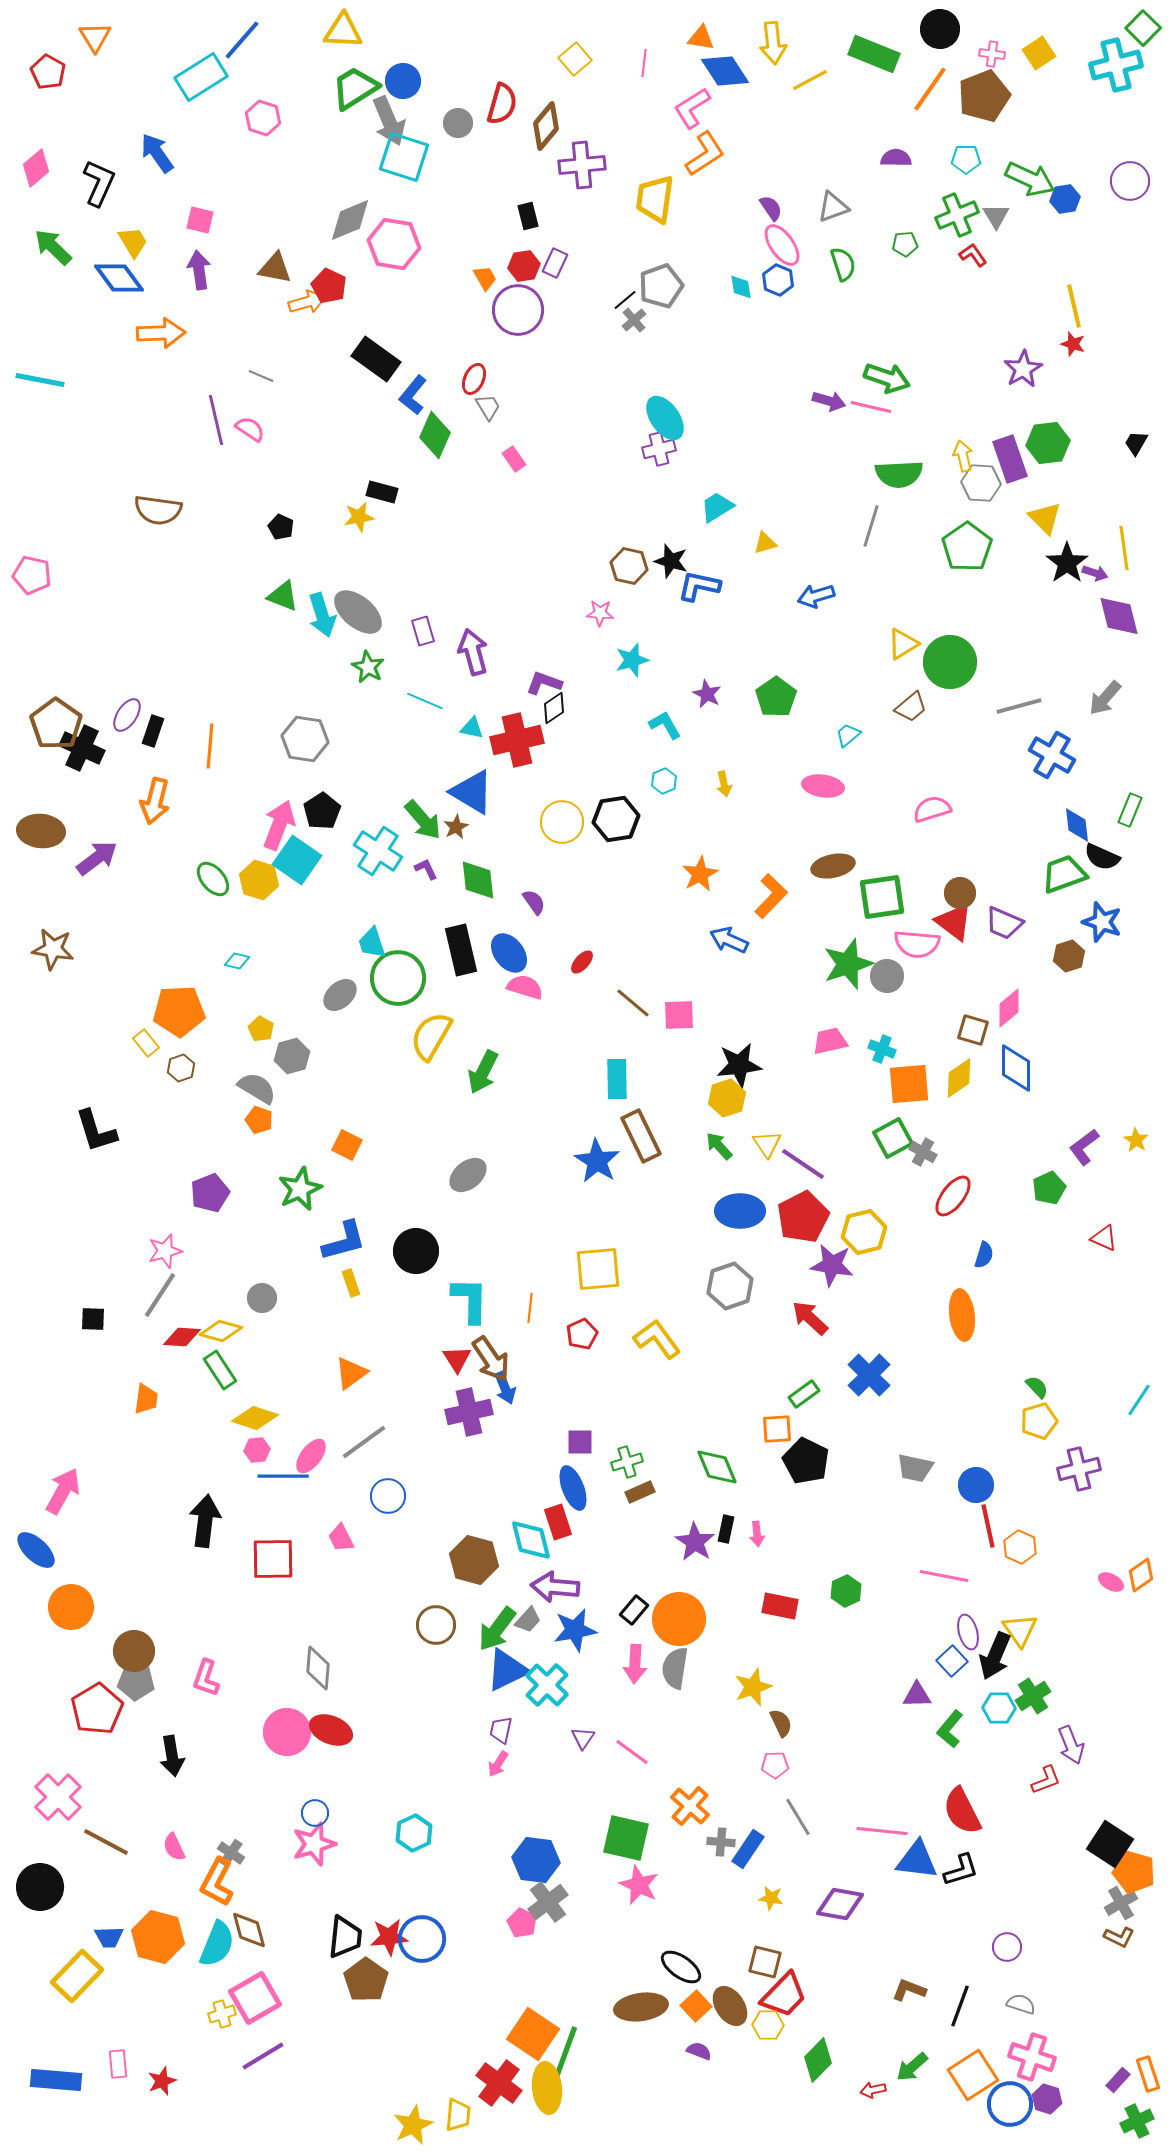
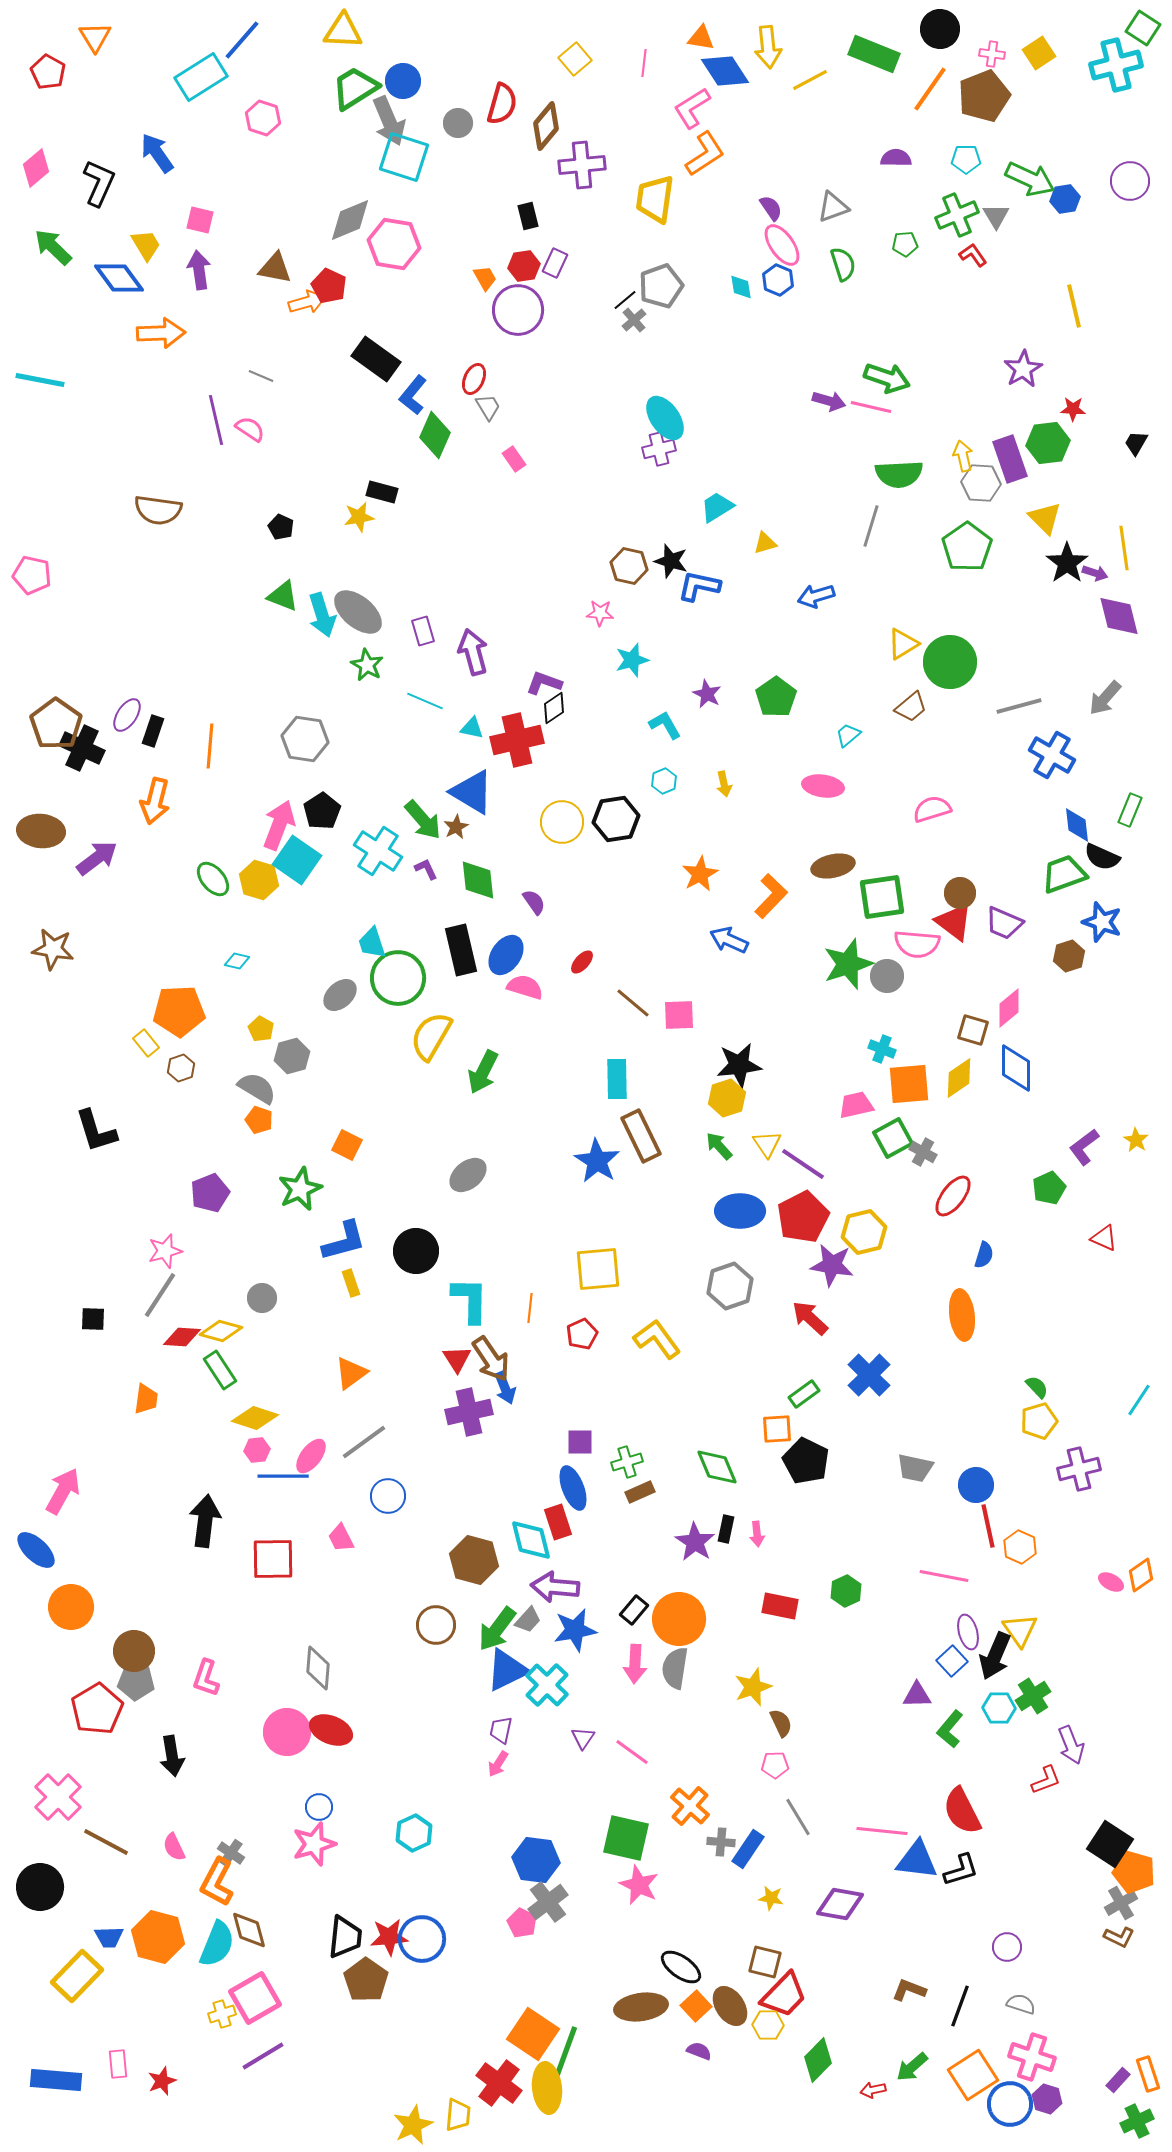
green square at (1143, 28): rotated 12 degrees counterclockwise
yellow arrow at (773, 43): moved 5 px left, 4 px down
yellow trapezoid at (133, 242): moved 13 px right, 3 px down
red star at (1073, 344): moved 65 px down; rotated 15 degrees counterclockwise
green star at (368, 667): moved 1 px left, 2 px up
blue ellipse at (509, 953): moved 3 px left, 2 px down; rotated 72 degrees clockwise
pink trapezoid at (830, 1041): moved 26 px right, 64 px down
blue circle at (315, 1813): moved 4 px right, 6 px up
